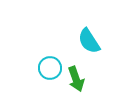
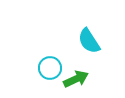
green arrow: rotated 95 degrees counterclockwise
